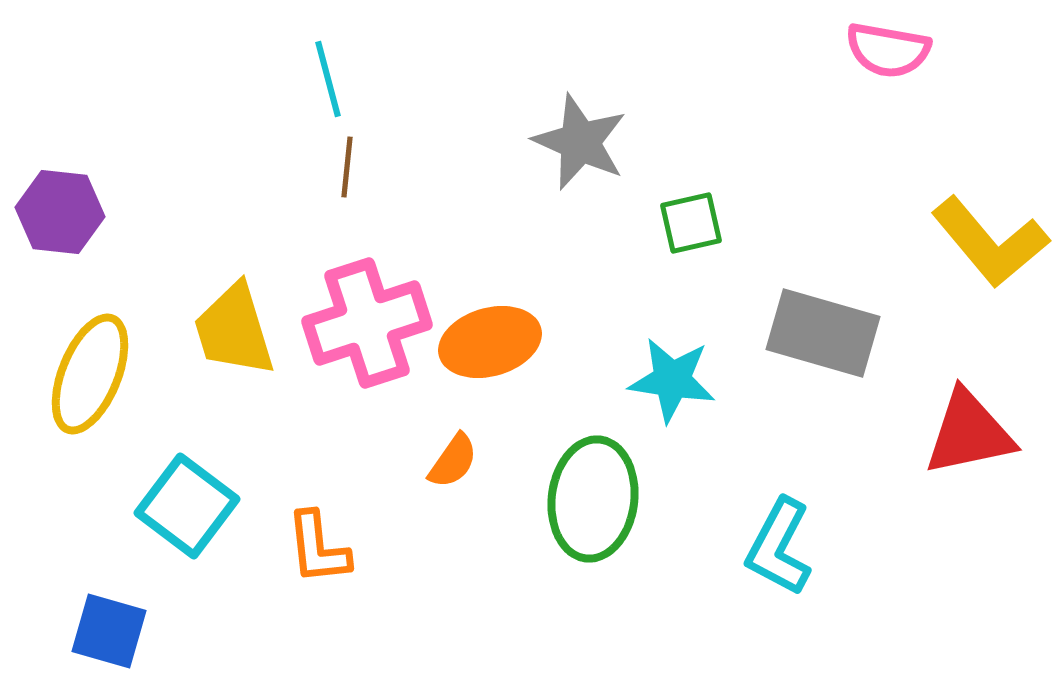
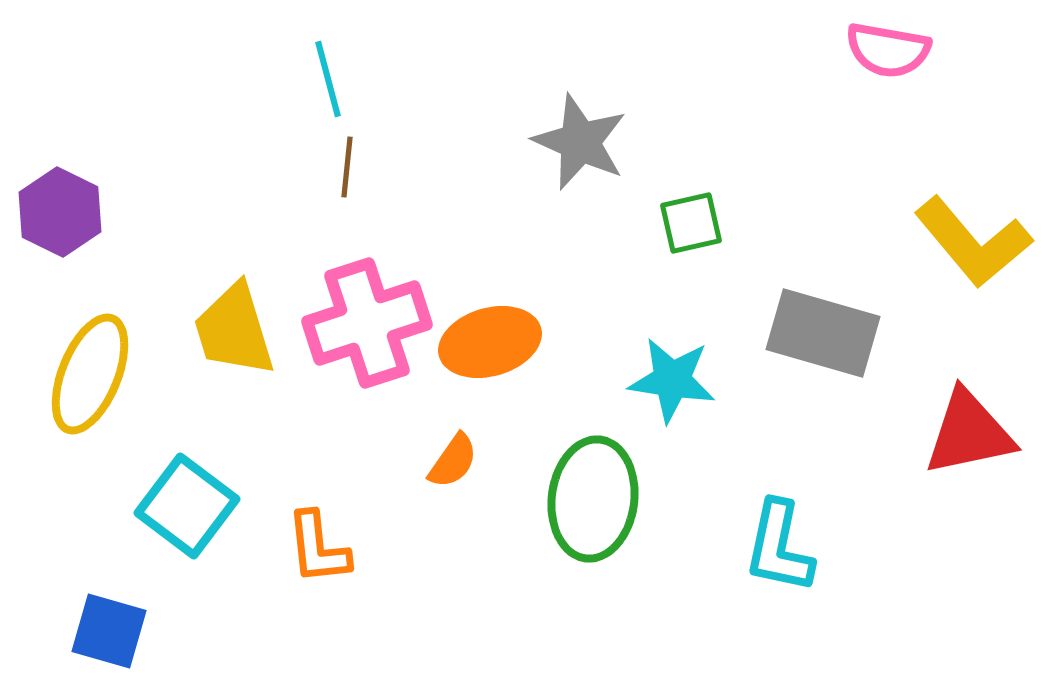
purple hexagon: rotated 20 degrees clockwise
yellow L-shape: moved 17 px left
cyan L-shape: rotated 16 degrees counterclockwise
